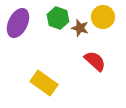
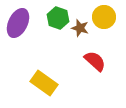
yellow circle: moved 1 px right
